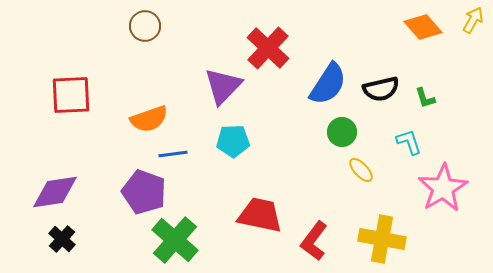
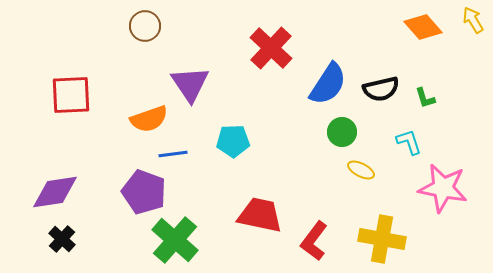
yellow arrow: rotated 60 degrees counterclockwise
red cross: moved 3 px right
purple triangle: moved 33 px left, 2 px up; rotated 18 degrees counterclockwise
yellow ellipse: rotated 20 degrees counterclockwise
pink star: rotated 30 degrees counterclockwise
